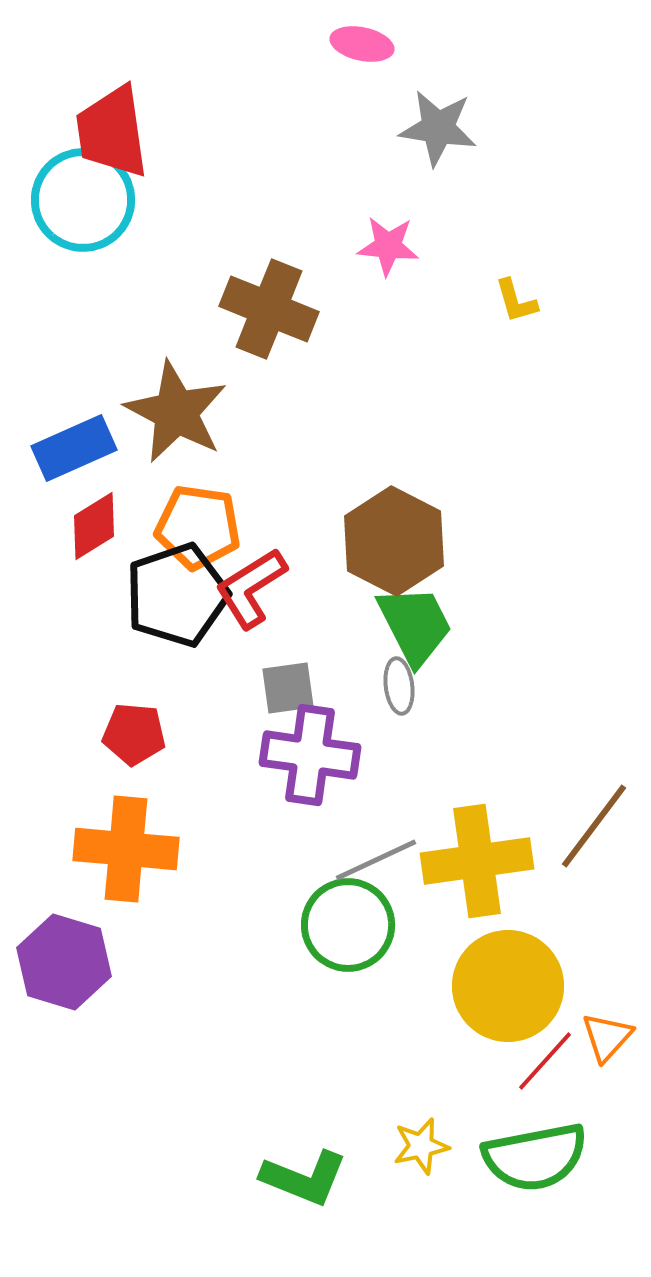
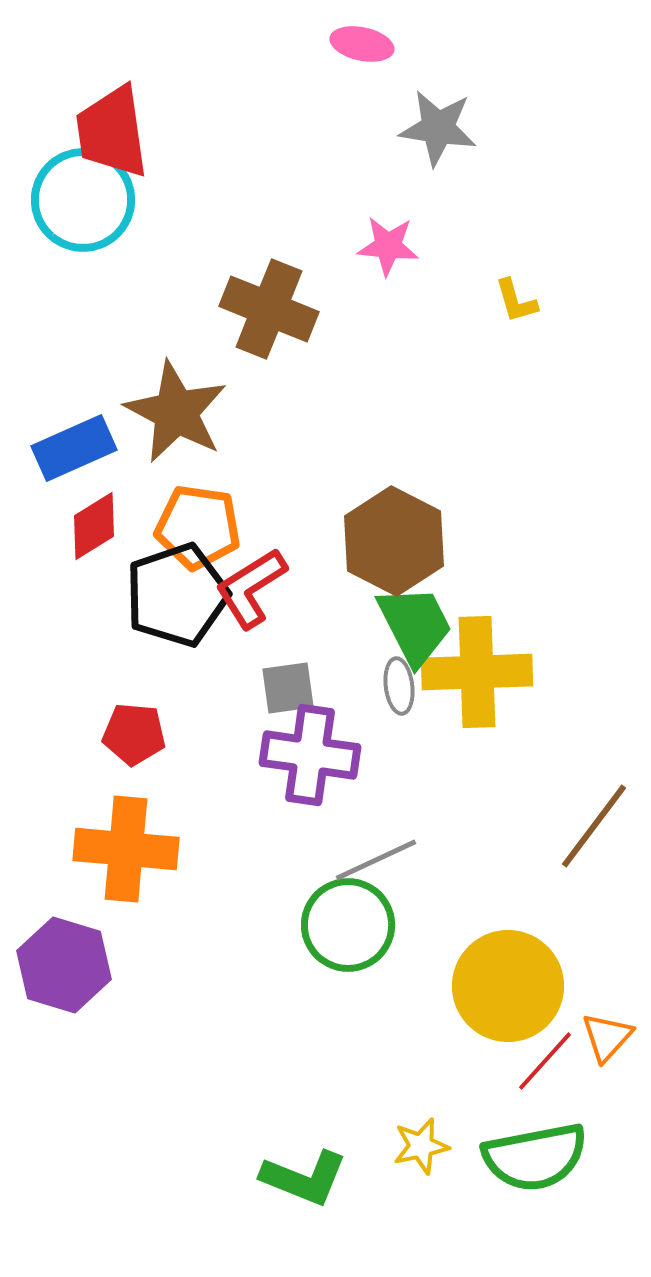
yellow cross: moved 189 px up; rotated 6 degrees clockwise
purple hexagon: moved 3 px down
